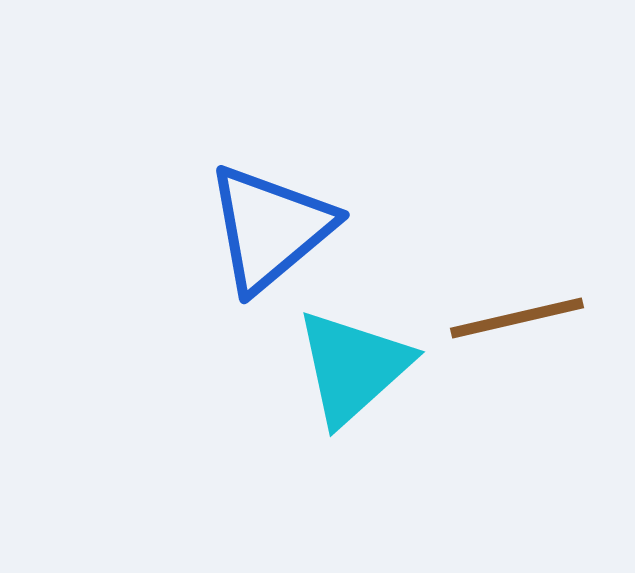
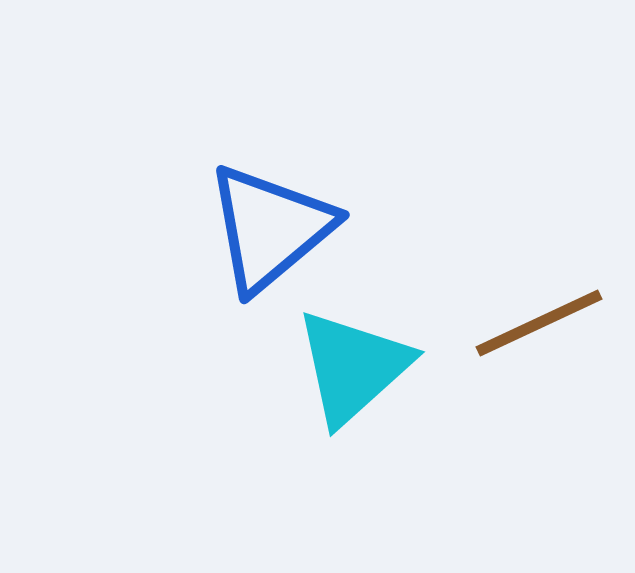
brown line: moved 22 px right, 5 px down; rotated 12 degrees counterclockwise
